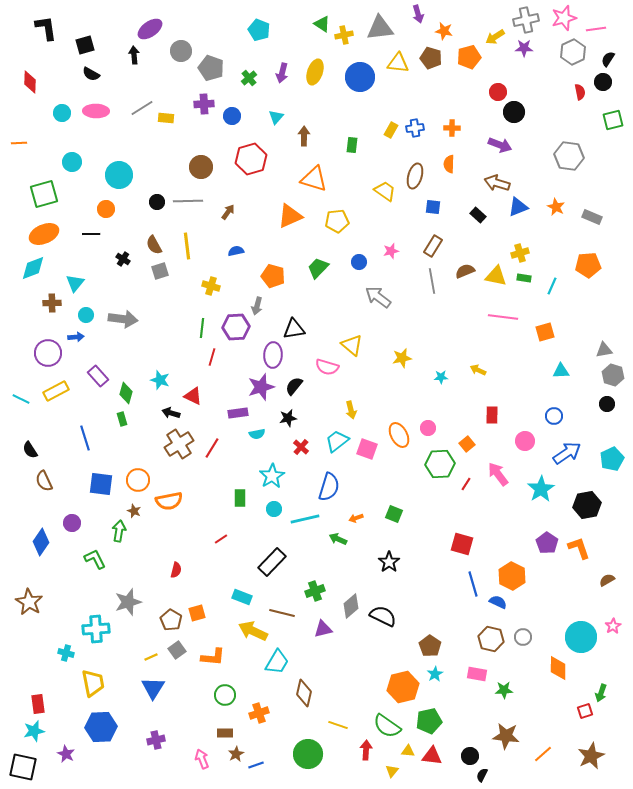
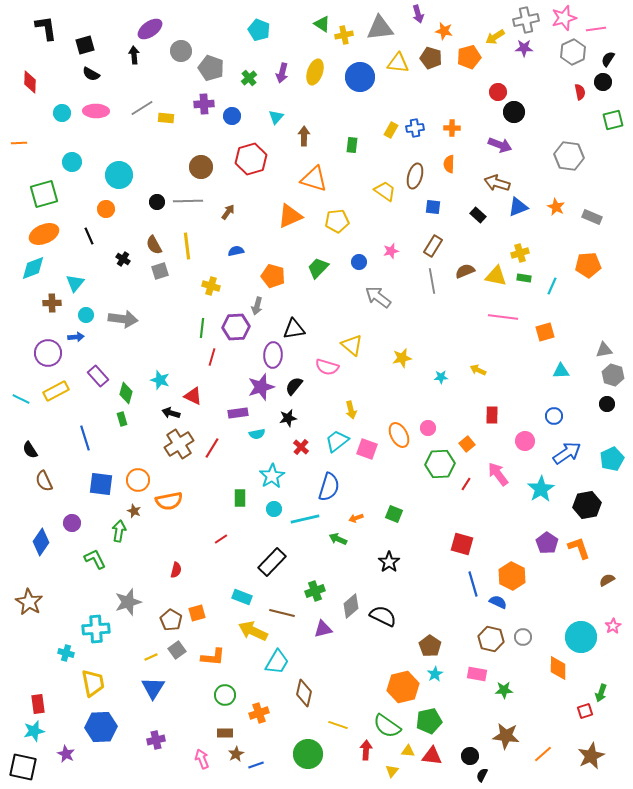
black line at (91, 234): moved 2 px left, 2 px down; rotated 66 degrees clockwise
